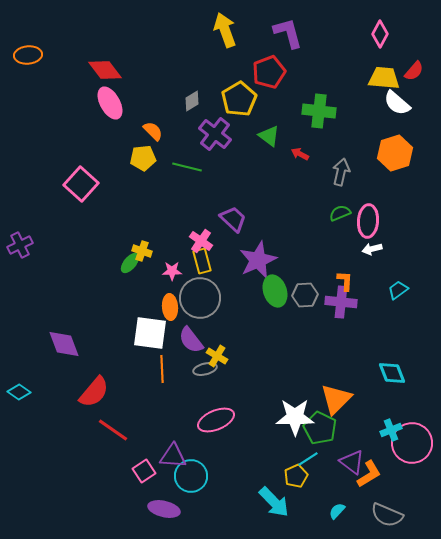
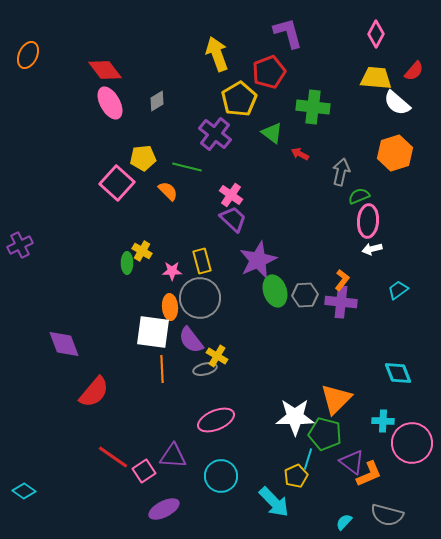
yellow arrow at (225, 30): moved 8 px left, 24 px down
pink diamond at (380, 34): moved 4 px left
orange ellipse at (28, 55): rotated 60 degrees counterclockwise
yellow trapezoid at (384, 78): moved 8 px left
gray diamond at (192, 101): moved 35 px left
green cross at (319, 111): moved 6 px left, 4 px up
orange semicircle at (153, 131): moved 15 px right, 60 px down
green triangle at (269, 136): moved 3 px right, 3 px up
pink square at (81, 184): moved 36 px right, 1 px up
green semicircle at (340, 213): moved 19 px right, 17 px up
pink cross at (201, 241): moved 30 px right, 46 px up
yellow cross at (142, 251): rotated 12 degrees clockwise
green ellipse at (130, 263): moved 3 px left; rotated 40 degrees counterclockwise
orange L-shape at (345, 281): moved 3 px left, 1 px up; rotated 35 degrees clockwise
white square at (150, 333): moved 3 px right, 1 px up
cyan diamond at (392, 373): moved 6 px right
cyan diamond at (19, 392): moved 5 px right, 99 px down
green pentagon at (320, 428): moved 5 px right, 6 px down; rotated 12 degrees counterclockwise
red line at (113, 430): moved 27 px down
cyan cross at (391, 430): moved 8 px left, 9 px up; rotated 25 degrees clockwise
cyan line at (308, 459): rotated 40 degrees counterclockwise
orange L-shape at (369, 474): rotated 8 degrees clockwise
cyan circle at (191, 476): moved 30 px right
purple ellipse at (164, 509): rotated 40 degrees counterclockwise
cyan semicircle at (337, 511): moved 7 px right, 11 px down
gray semicircle at (387, 515): rotated 8 degrees counterclockwise
